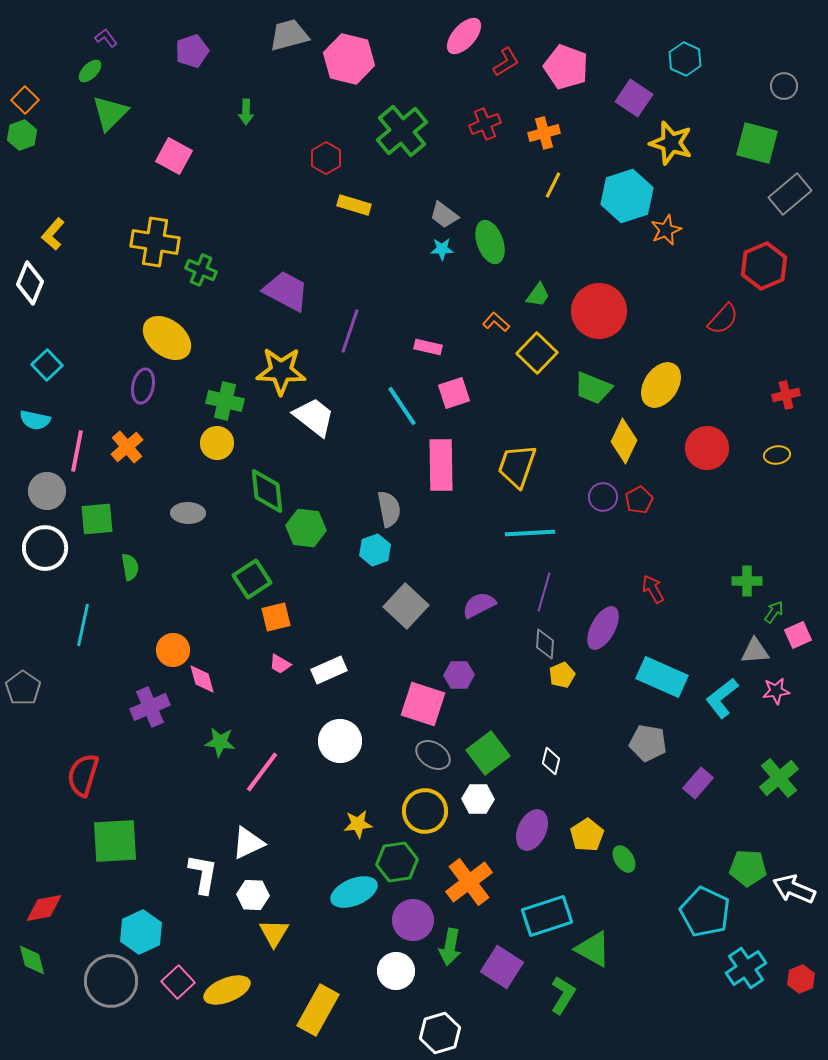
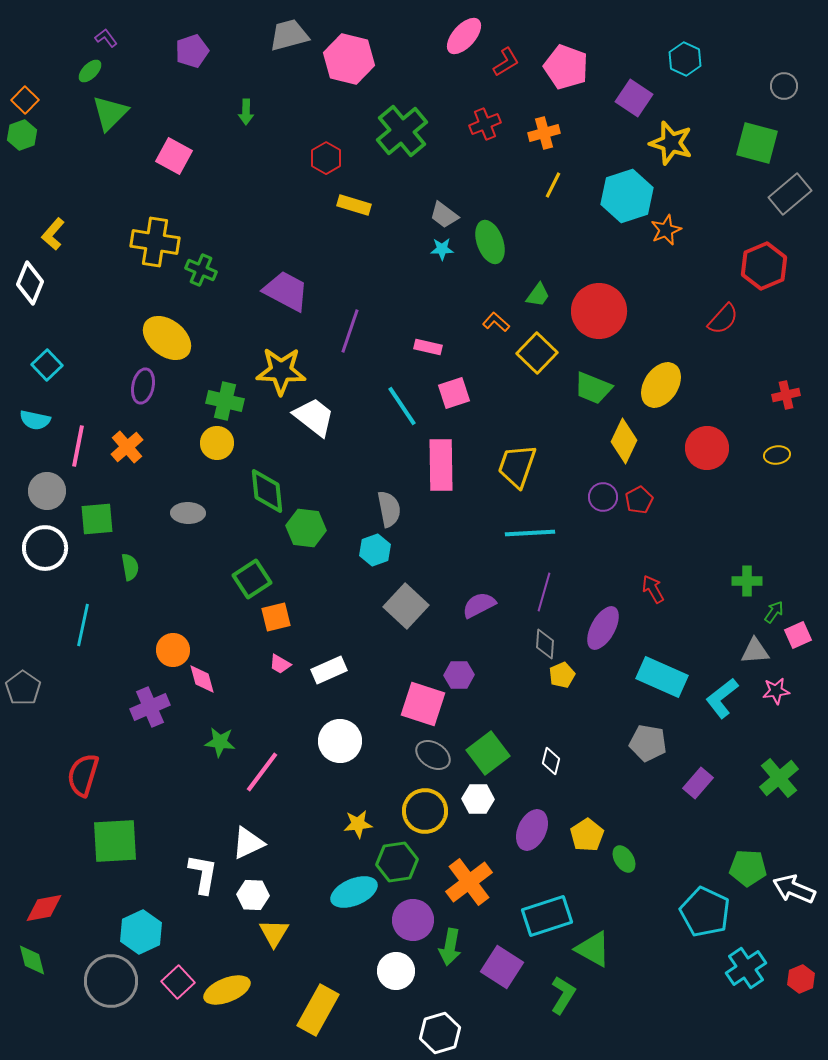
pink line at (77, 451): moved 1 px right, 5 px up
